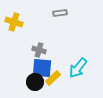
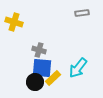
gray rectangle: moved 22 px right
